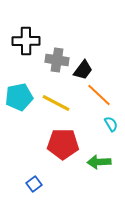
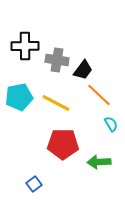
black cross: moved 1 px left, 5 px down
